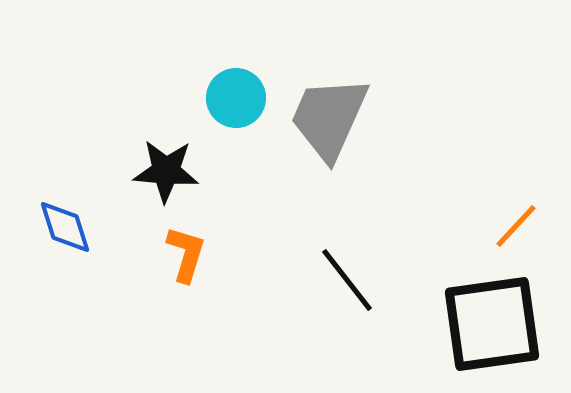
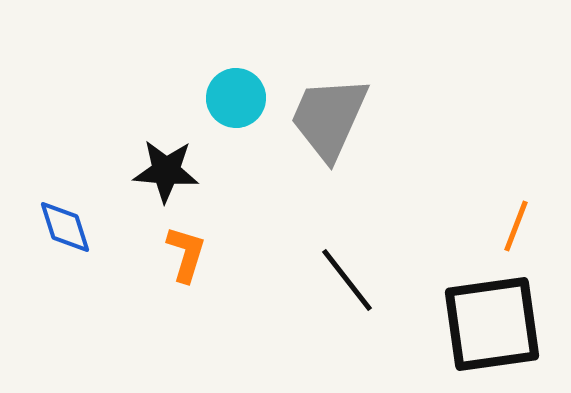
orange line: rotated 22 degrees counterclockwise
